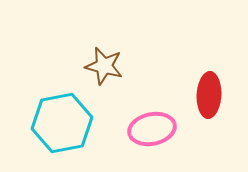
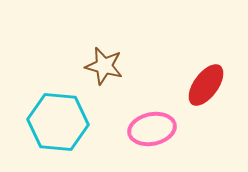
red ellipse: moved 3 px left, 10 px up; rotated 33 degrees clockwise
cyan hexagon: moved 4 px left, 1 px up; rotated 16 degrees clockwise
